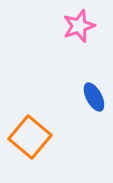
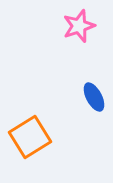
orange square: rotated 18 degrees clockwise
